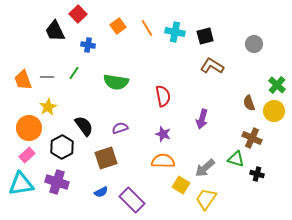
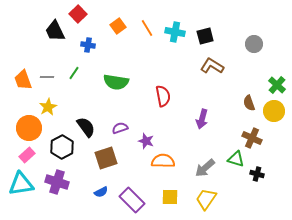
black semicircle: moved 2 px right, 1 px down
purple star: moved 17 px left, 7 px down
yellow square: moved 11 px left, 12 px down; rotated 30 degrees counterclockwise
